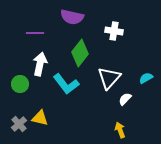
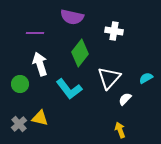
white arrow: rotated 30 degrees counterclockwise
cyan L-shape: moved 3 px right, 5 px down
